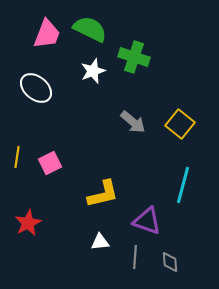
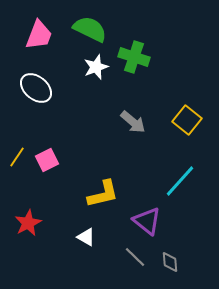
pink trapezoid: moved 8 px left, 1 px down
white star: moved 3 px right, 4 px up
yellow square: moved 7 px right, 4 px up
yellow line: rotated 25 degrees clockwise
pink square: moved 3 px left, 3 px up
cyan line: moved 3 px left, 4 px up; rotated 27 degrees clockwise
purple triangle: rotated 20 degrees clockwise
white triangle: moved 14 px left, 5 px up; rotated 36 degrees clockwise
gray line: rotated 50 degrees counterclockwise
